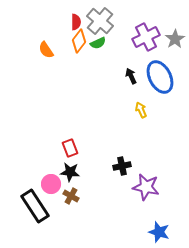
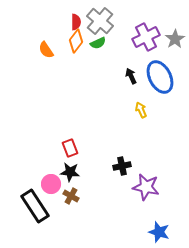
orange diamond: moved 3 px left
